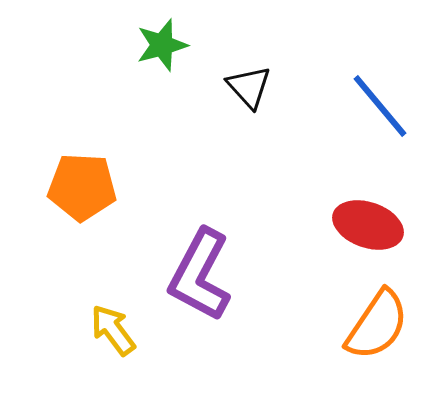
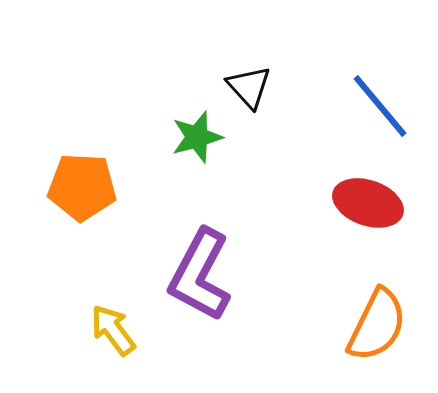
green star: moved 35 px right, 92 px down
red ellipse: moved 22 px up
orange semicircle: rotated 8 degrees counterclockwise
